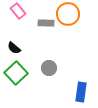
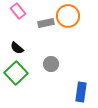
orange circle: moved 2 px down
gray rectangle: rotated 14 degrees counterclockwise
black semicircle: moved 3 px right
gray circle: moved 2 px right, 4 px up
